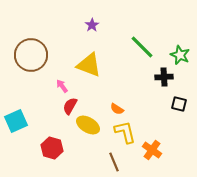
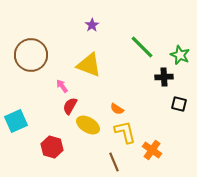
red hexagon: moved 1 px up
